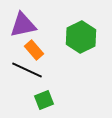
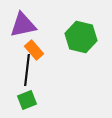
green hexagon: rotated 20 degrees counterclockwise
black line: rotated 72 degrees clockwise
green square: moved 17 px left
